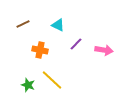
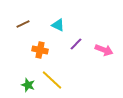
pink arrow: rotated 12 degrees clockwise
